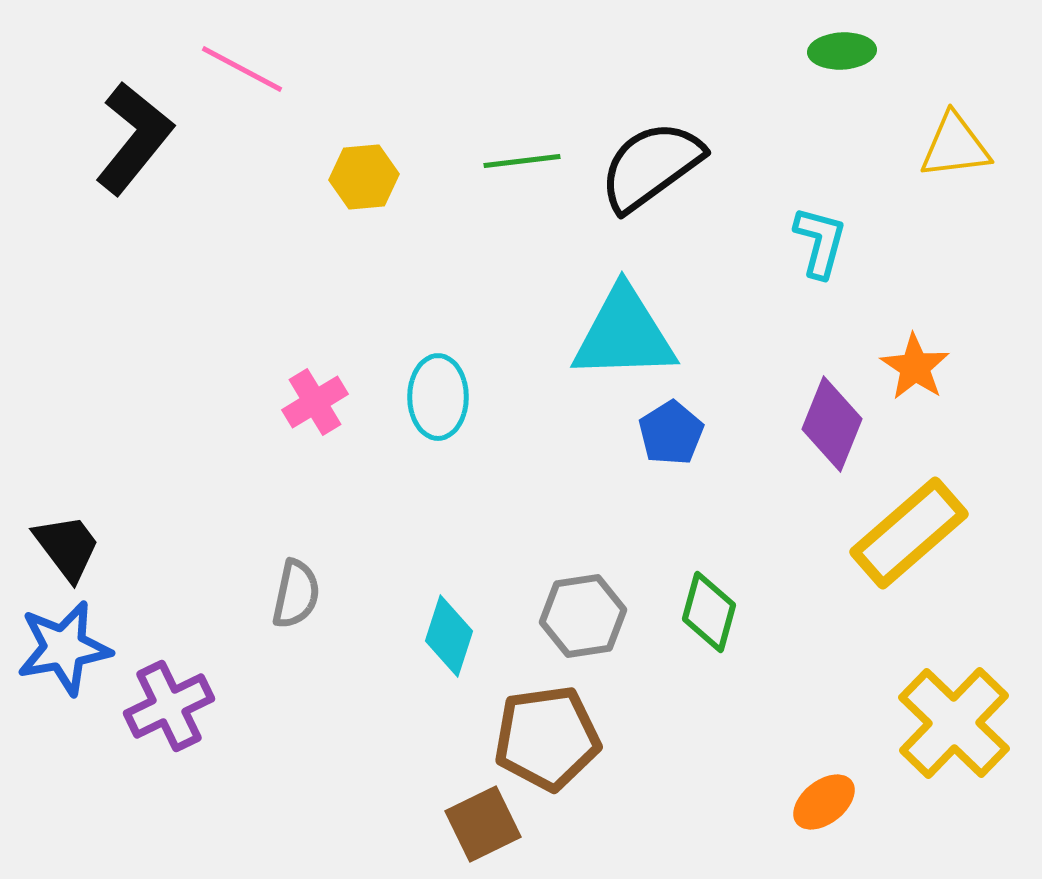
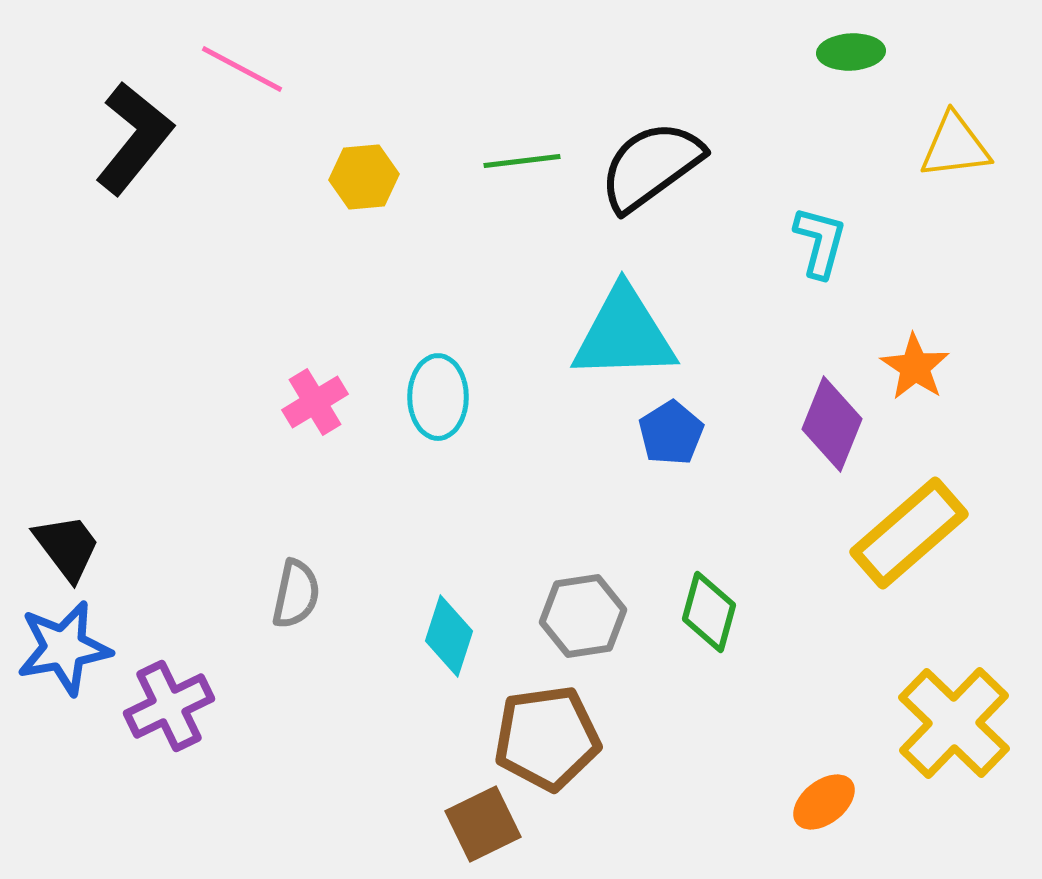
green ellipse: moved 9 px right, 1 px down
